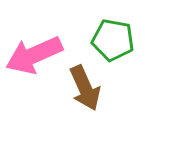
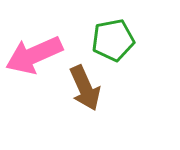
green pentagon: rotated 21 degrees counterclockwise
